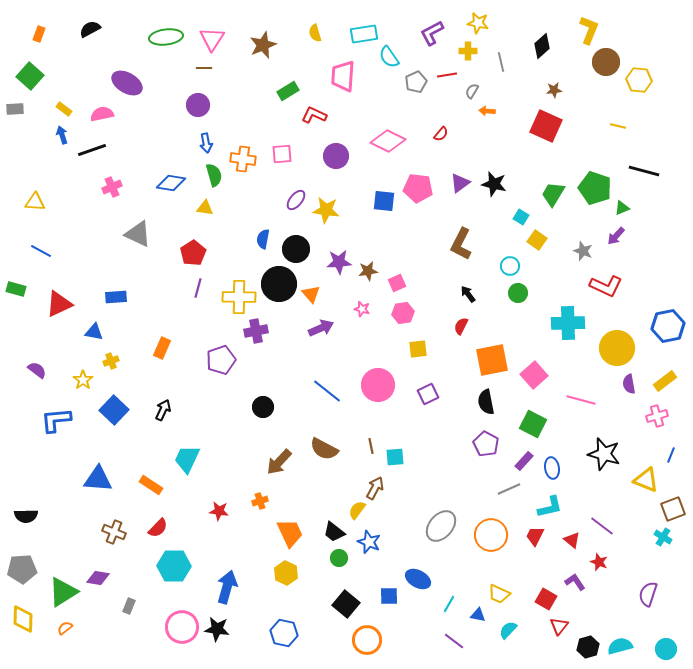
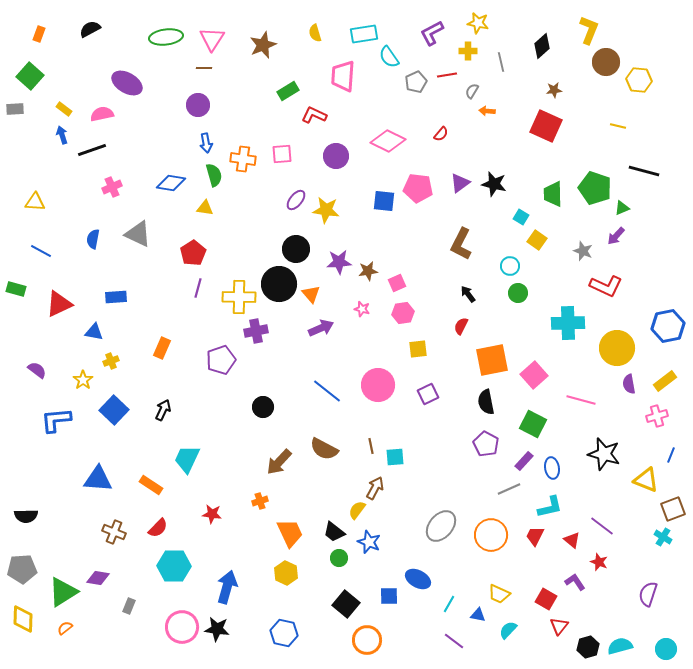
green trapezoid at (553, 194): rotated 32 degrees counterclockwise
blue semicircle at (263, 239): moved 170 px left
red star at (219, 511): moved 7 px left, 3 px down
